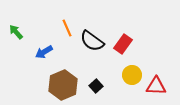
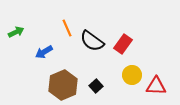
green arrow: rotated 105 degrees clockwise
